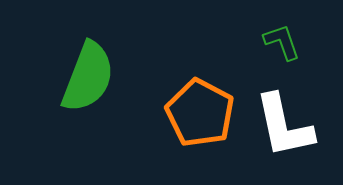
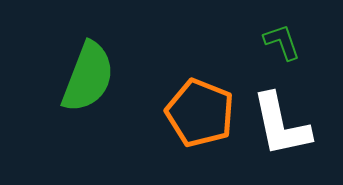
orange pentagon: rotated 6 degrees counterclockwise
white L-shape: moved 3 px left, 1 px up
